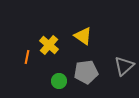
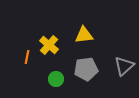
yellow triangle: moved 1 px right, 1 px up; rotated 42 degrees counterclockwise
gray pentagon: moved 3 px up
green circle: moved 3 px left, 2 px up
